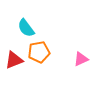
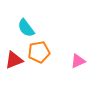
pink triangle: moved 3 px left, 2 px down
